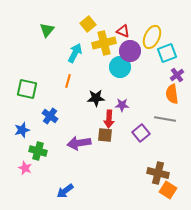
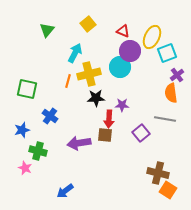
yellow cross: moved 15 px left, 31 px down
orange semicircle: moved 1 px left, 1 px up
